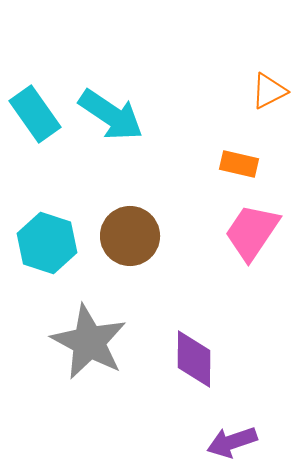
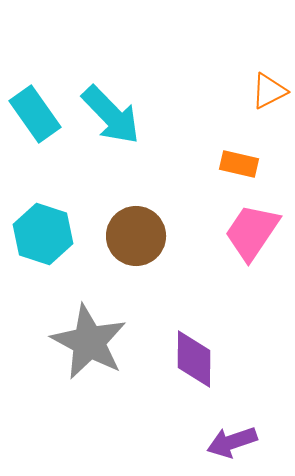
cyan arrow: rotated 12 degrees clockwise
brown circle: moved 6 px right
cyan hexagon: moved 4 px left, 9 px up
